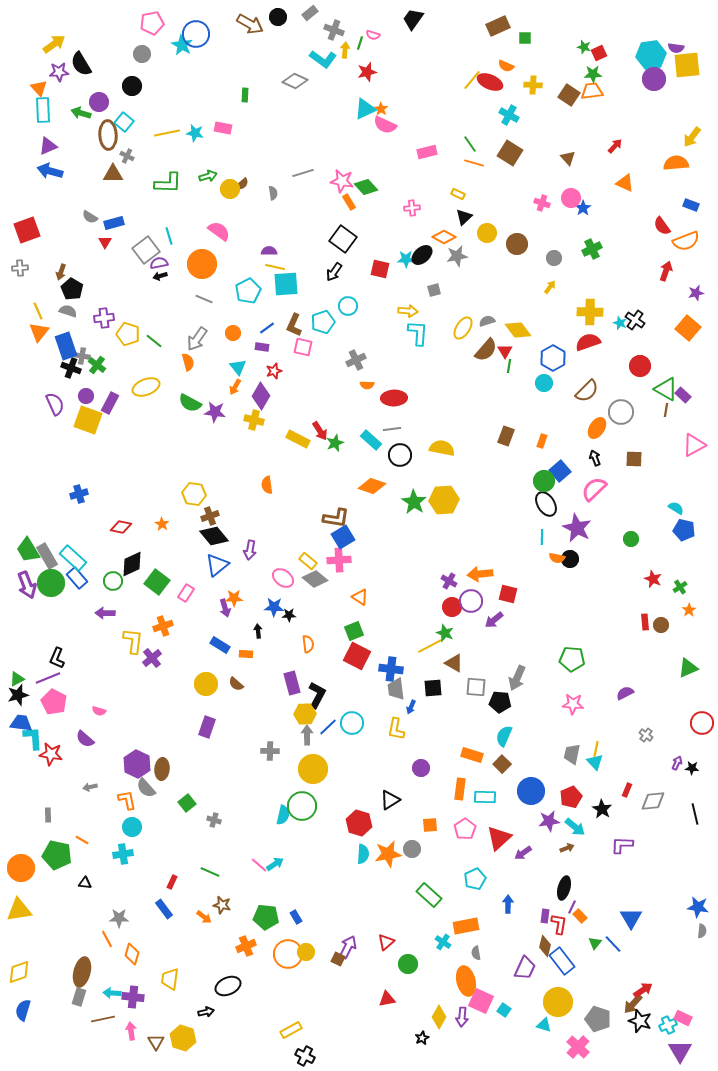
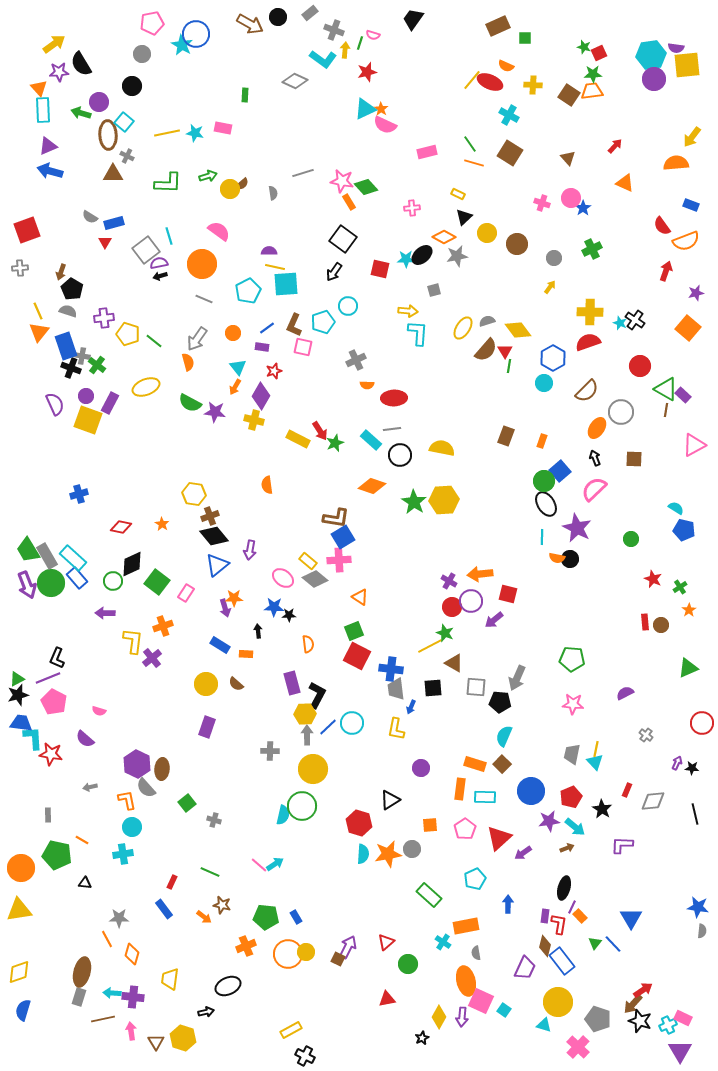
orange rectangle at (472, 755): moved 3 px right, 9 px down
